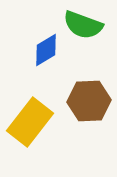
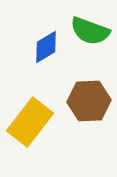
green semicircle: moved 7 px right, 6 px down
blue diamond: moved 3 px up
